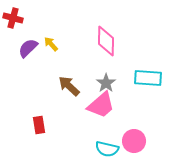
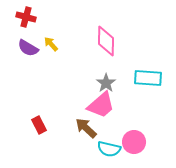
red cross: moved 13 px right, 1 px up
purple semicircle: rotated 105 degrees counterclockwise
brown arrow: moved 17 px right, 42 px down
red rectangle: rotated 18 degrees counterclockwise
pink circle: moved 1 px down
cyan semicircle: moved 2 px right
